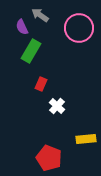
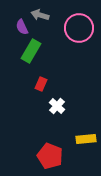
gray arrow: rotated 18 degrees counterclockwise
red pentagon: moved 1 px right, 2 px up
